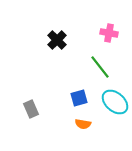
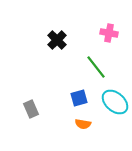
green line: moved 4 px left
